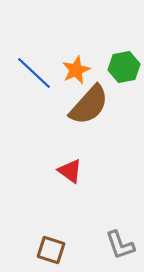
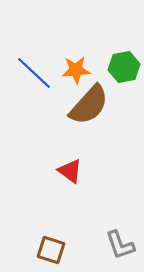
orange star: rotated 20 degrees clockwise
